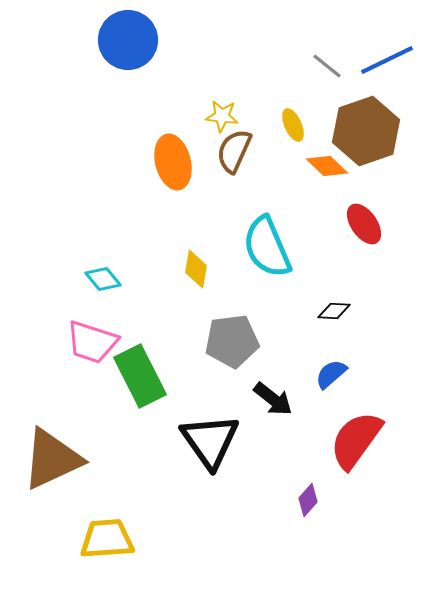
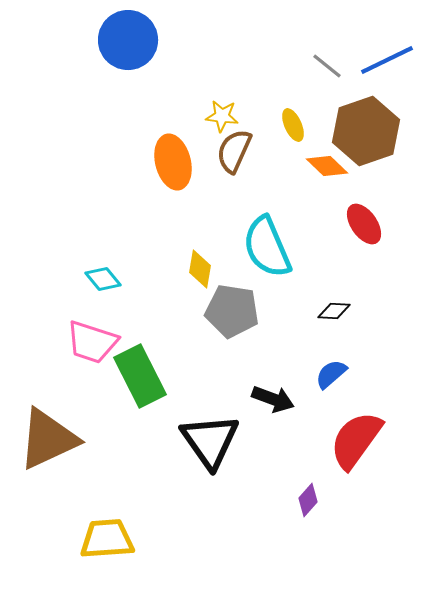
yellow diamond: moved 4 px right
gray pentagon: moved 30 px up; rotated 16 degrees clockwise
black arrow: rotated 18 degrees counterclockwise
brown triangle: moved 4 px left, 20 px up
